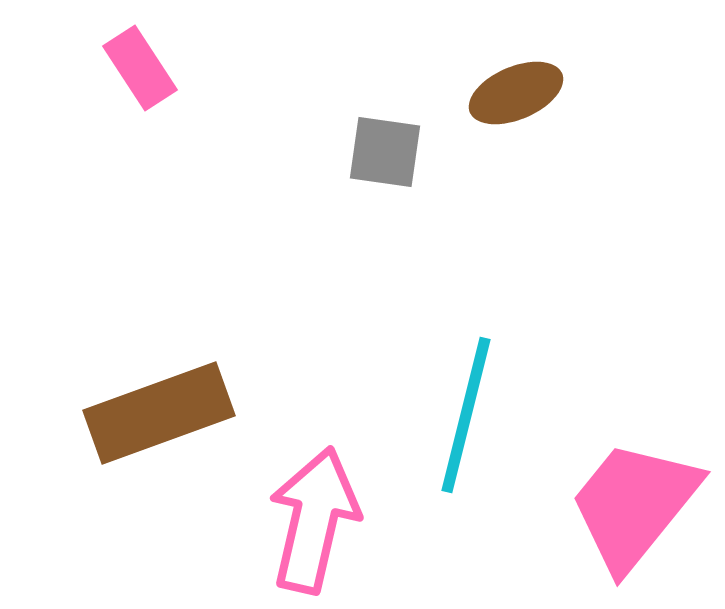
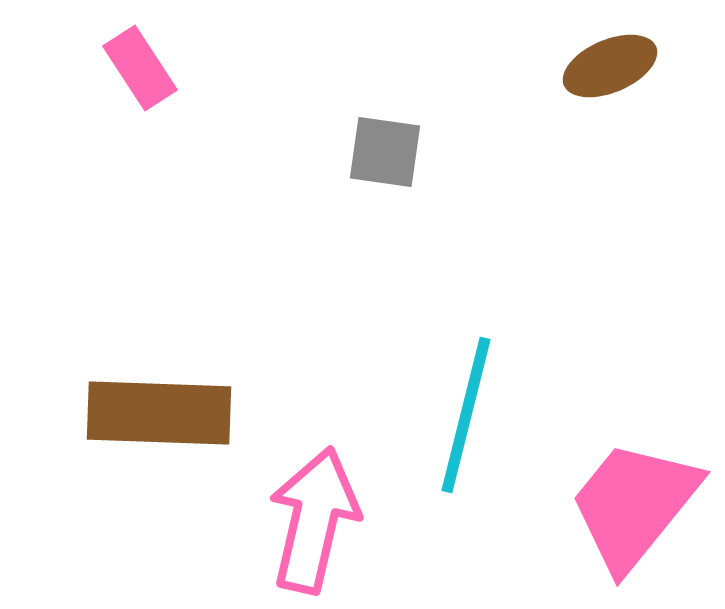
brown ellipse: moved 94 px right, 27 px up
brown rectangle: rotated 22 degrees clockwise
